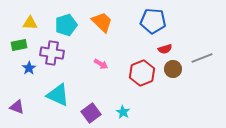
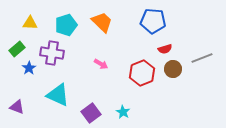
green rectangle: moved 2 px left, 4 px down; rotated 28 degrees counterclockwise
